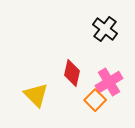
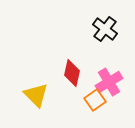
orange square: rotated 10 degrees clockwise
